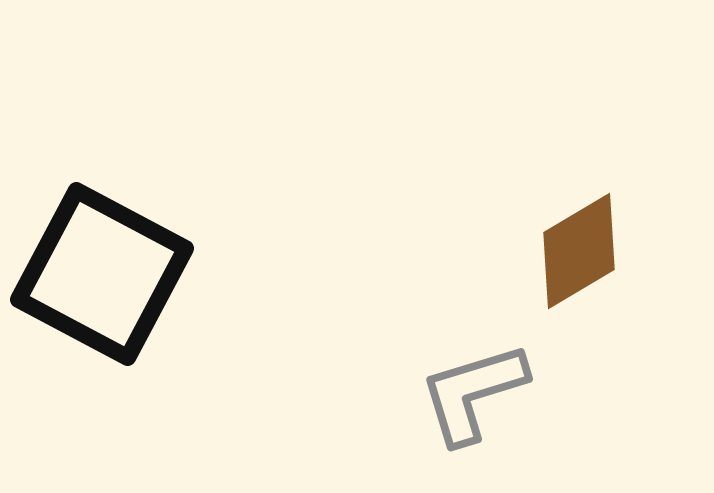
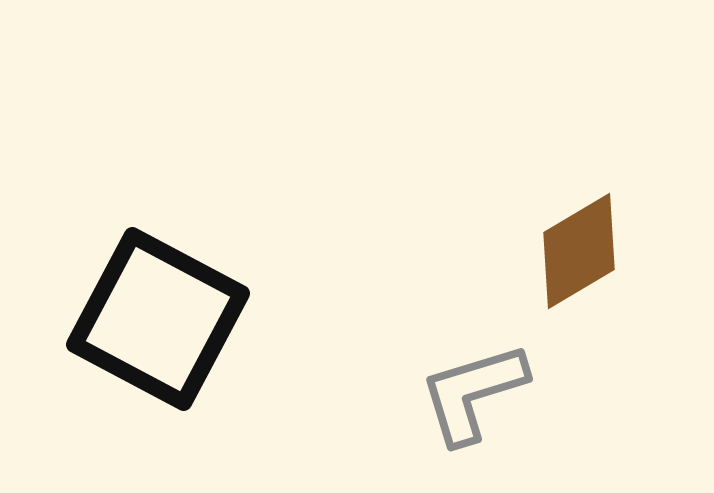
black square: moved 56 px right, 45 px down
